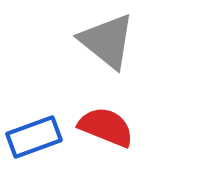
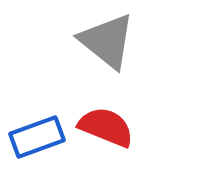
blue rectangle: moved 3 px right
